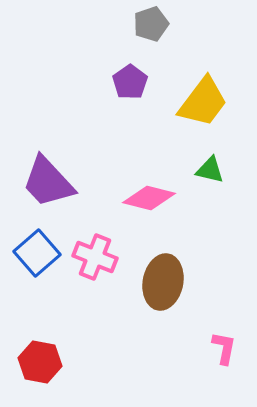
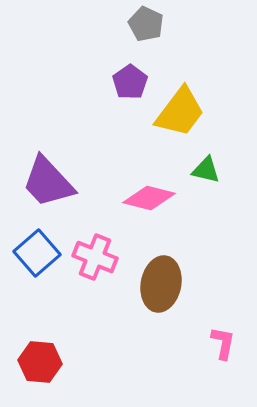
gray pentagon: moved 5 px left; rotated 28 degrees counterclockwise
yellow trapezoid: moved 23 px left, 10 px down
green triangle: moved 4 px left
brown ellipse: moved 2 px left, 2 px down
pink L-shape: moved 1 px left, 5 px up
red hexagon: rotated 6 degrees counterclockwise
